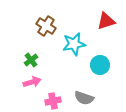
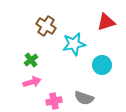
red triangle: moved 1 px down
cyan circle: moved 2 px right
pink cross: moved 1 px right
